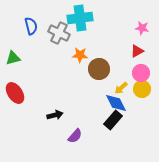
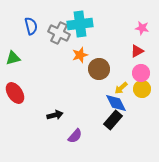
cyan cross: moved 6 px down
orange star: rotated 21 degrees counterclockwise
